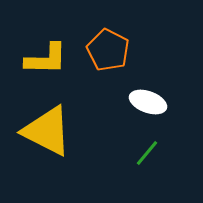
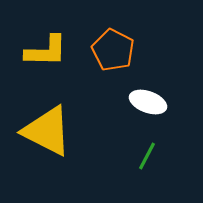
orange pentagon: moved 5 px right
yellow L-shape: moved 8 px up
green line: moved 3 px down; rotated 12 degrees counterclockwise
